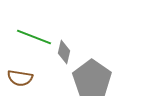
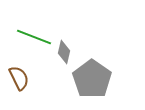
brown semicircle: moved 1 px left; rotated 125 degrees counterclockwise
